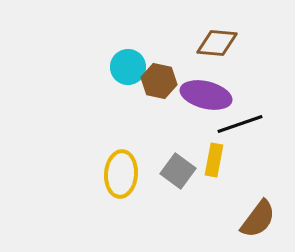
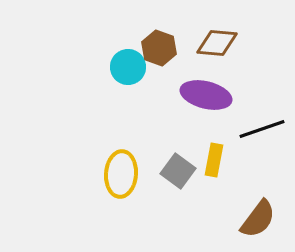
brown hexagon: moved 33 px up; rotated 8 degrees clockwise
black line: moved 22 px right, 5 px down
